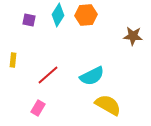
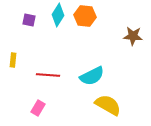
orange hexagon: moved 1 px left, 1 px down; rotated 10 degrees clockwise
red line: rotated 45 degrees clockwise
